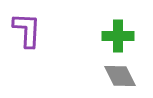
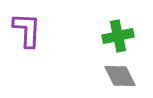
green cross: rotated 12 degrees counterclockwise
